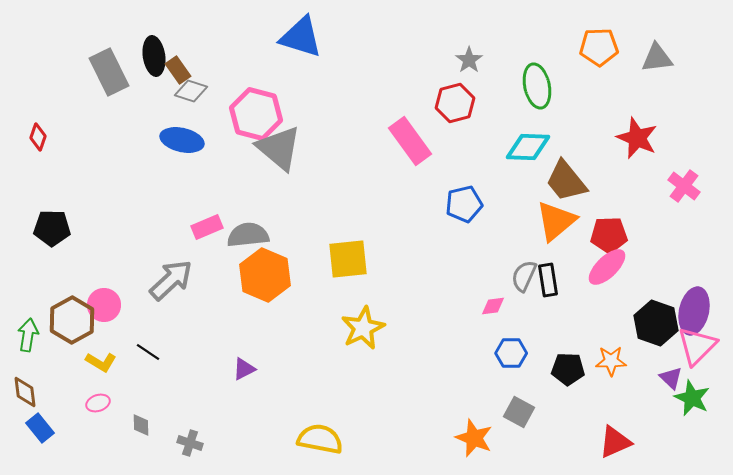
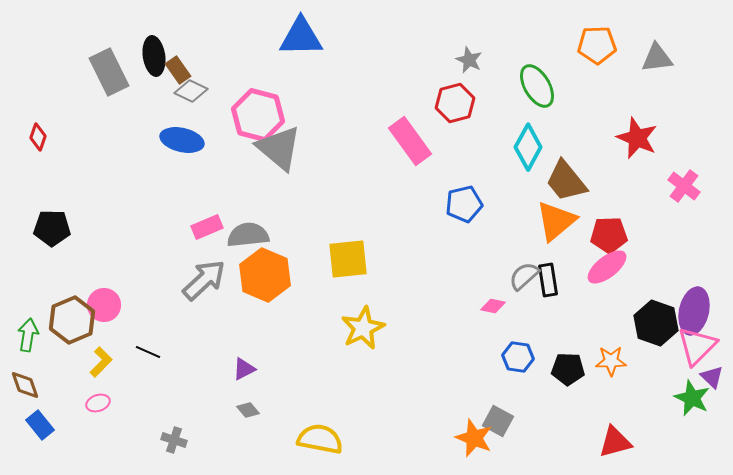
blue triangle at (301, 37): rotated 18 degrees counterclockwise
orange pentagon at (599, 47): moved 2 px left, 2 px up
gray star at (469, 60): rotated 12 degrees counterclockwise
green ellipse at (537, 86): rotated 18 degrees counterclockwise
gray diamond at (191, 91): rotated 8 degrees clockwise
pink hexagon at (256, 114): moved 2 px right, 1 px down
cyan diamond at (528, 147): rotated 63 degrees counterclockwise
pink ellipse at (607, 267): rotated 6 degrees clockwise
gray semicircle at (524, 276): rotated 24 degrees clockwise
gray arrow at (171, 280): moved 33 px right
pink diamond at (493, 306): rotated 20 degrees clockwise
brown hexagon at (72, 320): rotated 6 degrees clockwise
black line at (148, 352): rotated 10 degrees counterclockwise
blue hexagon at (511, 353): moved 7 px right, 4 px down; rotated 8 degrees clockwise
yellow L-shape at (101, 362): rotated 76 degrees counterclockwise
purple triangle at (671, 378): moved 41 px right, 1 px up
brown diamond at (25, 392): moved 7 px up; rotated 12 degrees counterclockwise
gray square at (519, 412): moved 21 px left, 9 px down
gray diamond at (141, 425): moved 107 px right, 15 px up; rotated 40 degrees counterclockwise
blue rectangle at (40, 428): moved 3 px up
red triangle at (615, 442): rotated 9 degrees clockwise
gray cross at (190, 443): moved 16 px left, 3 px up
